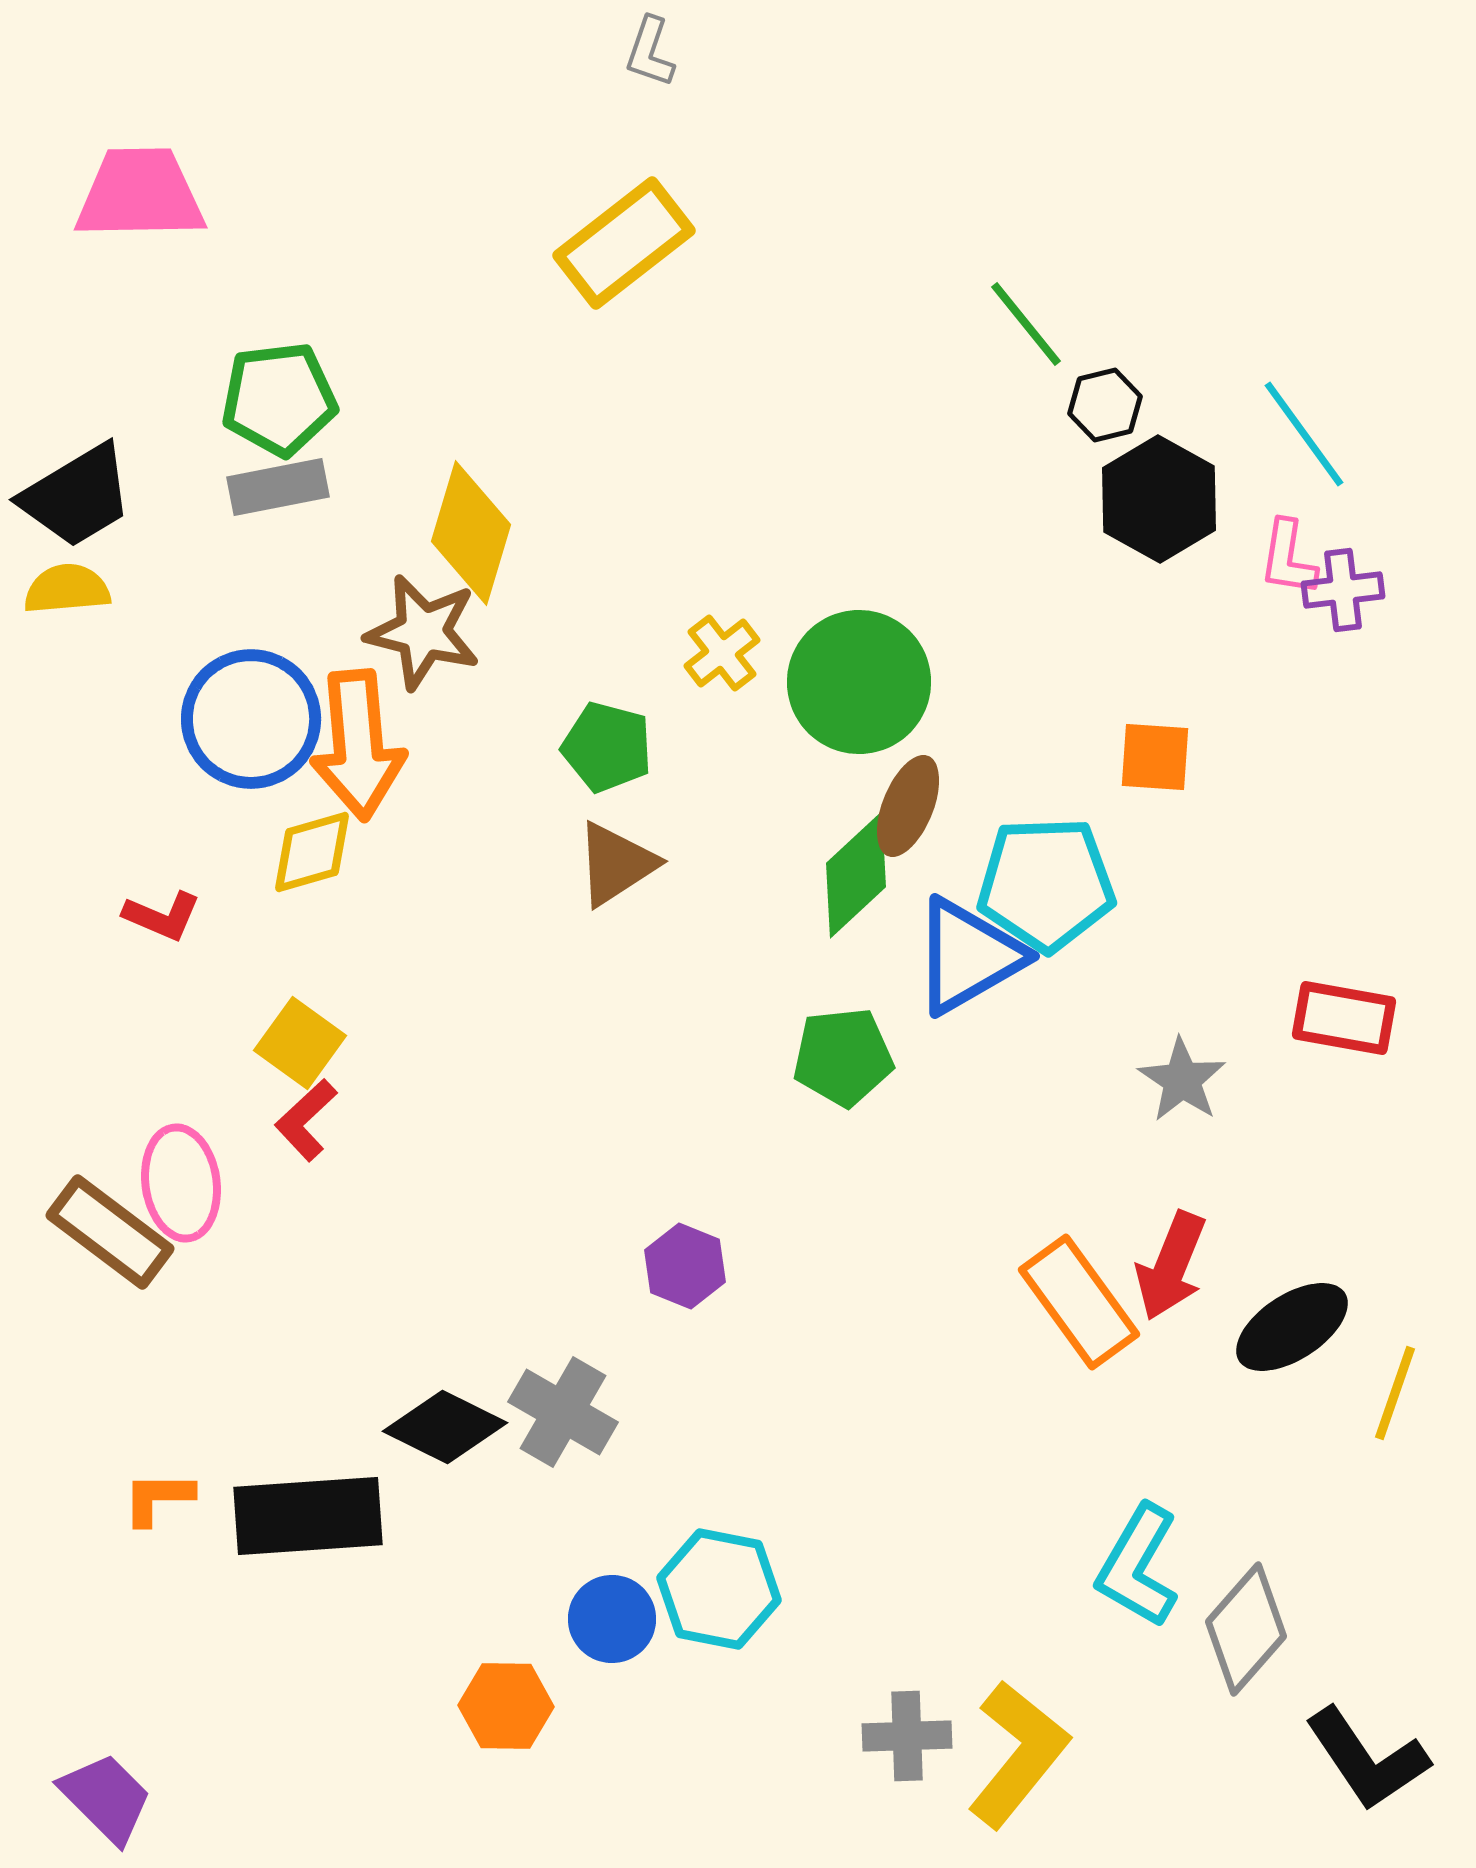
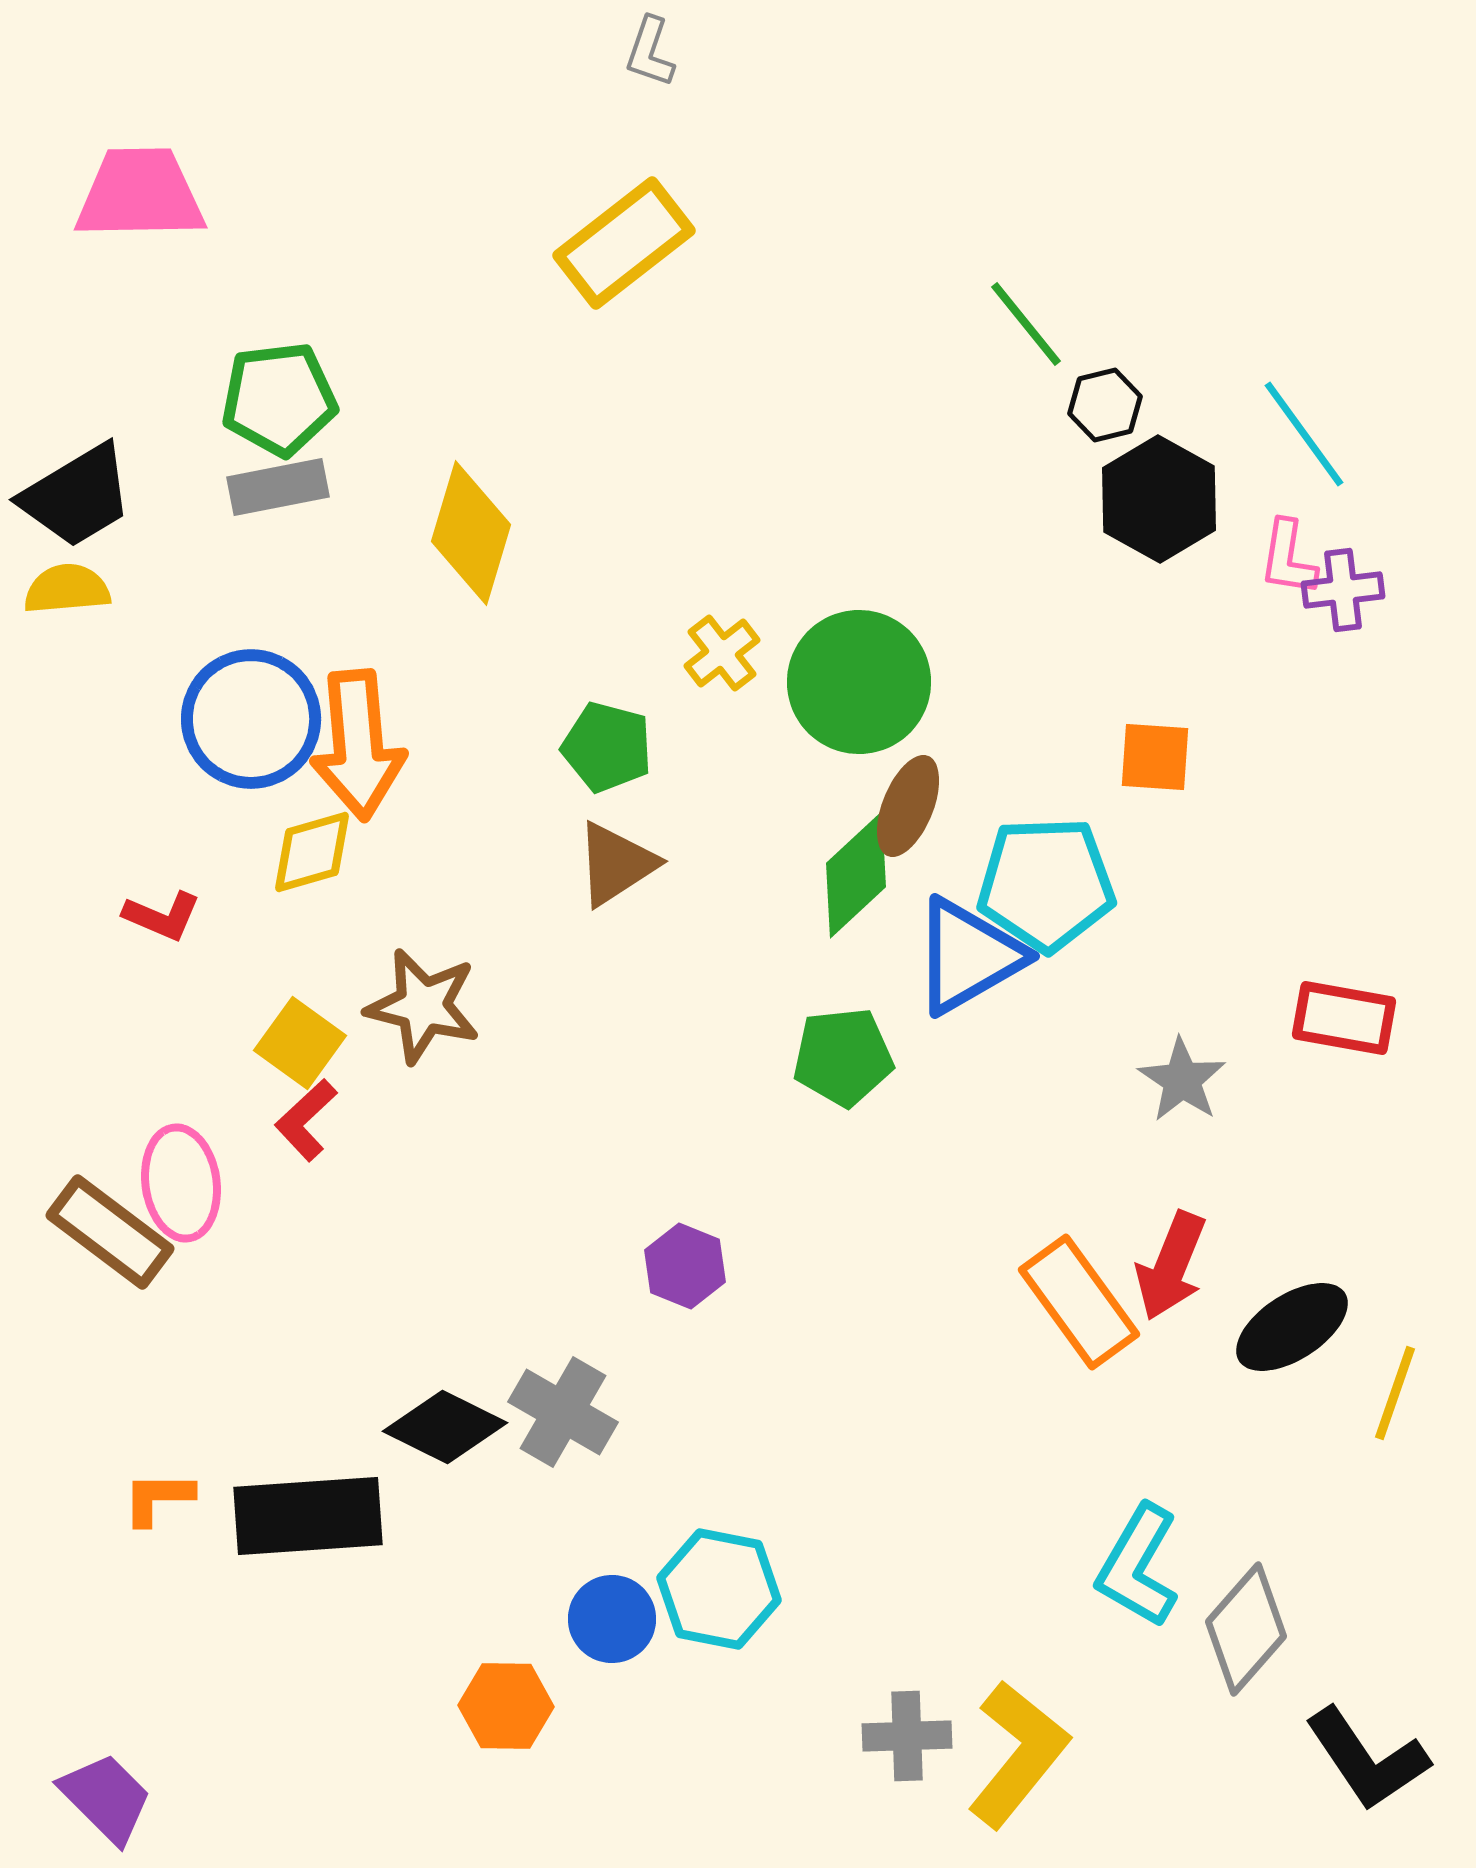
brown star at (423, 632): moved 374 px down
